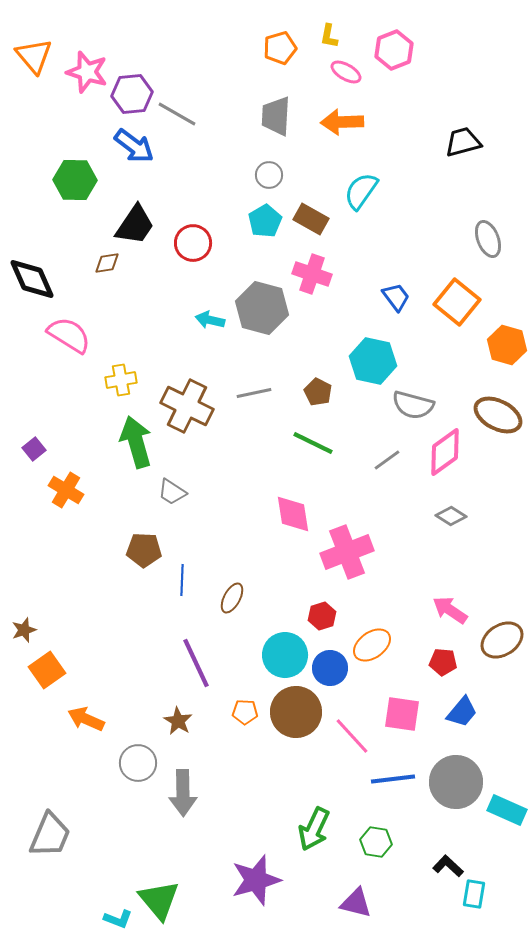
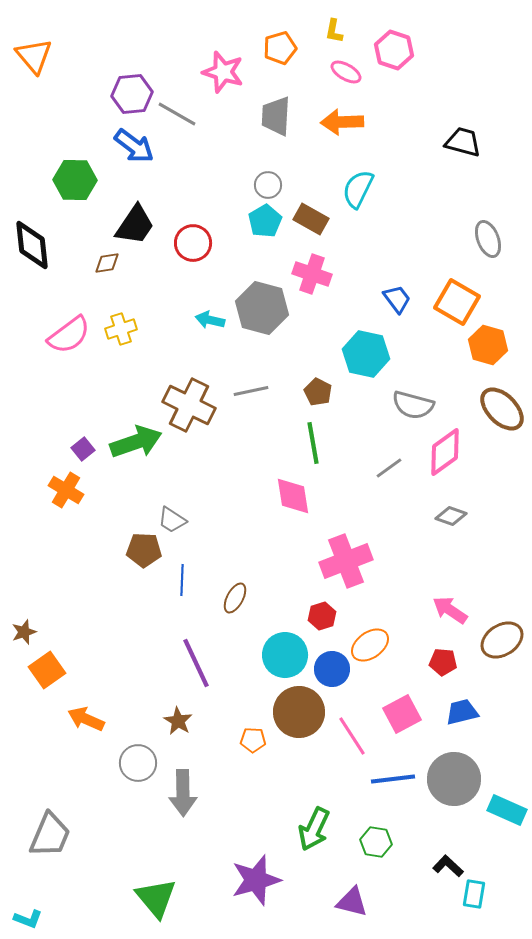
yellow L-shape at (329, 36): moved 5 px right, 5 px up
pink hexagon at (394, 50): rotated 21 degrees counterclockwise
pink star at (87, 72): moved 136 px right
black trapezoid at (463, 142): rotated 30 degrees clockwise
gray circle at (269, 175): moved 1 px left, 10 px down
cyan semicircle at (361, 191): moved 3 px left, 2 px up; rotated 9 degrees counterclockwise
black diamond at (32, 279): moved 34 px up; rotated 18 degrees clockwise
blue trapezoid at (396, 297): moved 1 px right, 2 px down
orange square at (457, 302): rotated 9 degrees counterclockwise
pink semicircle at (69, 335): rotated 111 degrees clockwise
orange hexagon at (507, 345): moved 19 px left
cyan hexagon at (373, 361): moved 7 px left, 7 px up
yellow cross at (121, 380): moved 51 px up; rotated 8 degrees counterclockwise
gray line at (254, 393): moved 3 px left, 2 px up
brown cross at (187, 406): moved 2 px right, 1 px up
brown ellipse at (498, 415): moved 4 px right, 6 px up; rotated 18 degrees clockwise
green arrow at (136, 442): rotated 87 degrees clockwise
green line at (313, 443): rotated 54 degrees clockwise
purple square at (34, 449): moved 49 px right
gray line at (387, 460): moved 2 px right, 8 px down
gray trapezoid at (172, 492): moved 28 px down
pink diamond at (293, 514): moved 18 px up
gray diamond at (451, 516): rotated 12 degrees counterclockwise
pink cross at (347, 552): moved 1 px left, 9 px down
brown ellipse at (232, 598): moved 3 px right
brown star at (24, 630): moved 2 px down
orange ellipse at (372, 645): moved 2 px left
blue circle at (330, 668): moved 2 px right, 1 px down
orange pentagon at (245, 712): moved 8 px right, 28 px down
brown circle at (296, 712): moved 3 px right
blue trapezoid at (462, 712): rotated 144 degrees counterclockwise
pink square at (402, 714): rotated 36 degrees counterclockwise
pink line at (352, 736): rotated 9 degrees clockwise
gray circle at (456, 782): moved 2 px left, 3 px up
green triangle at (159, 900): moved 3 px left, 2 px up
purple triangle at (356, 903): moved 4 px left, 1 px up
cyan L-shape at (118, 919): moved 90 px left
